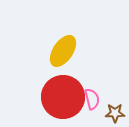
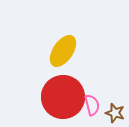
pink semicircle: moved 6 px down
brown star: rotated 18 degrees clockwise
